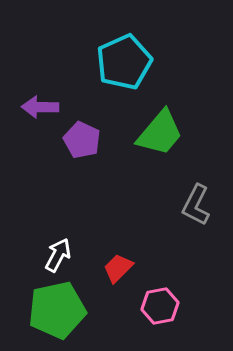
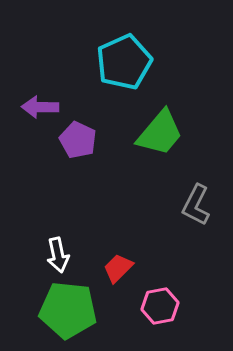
purple pentagon: moved 4 px left
white arrow: rotated 140 degrees clockwise
green pentagon: moved 11 px right; rotated 18 degrees clockwise
